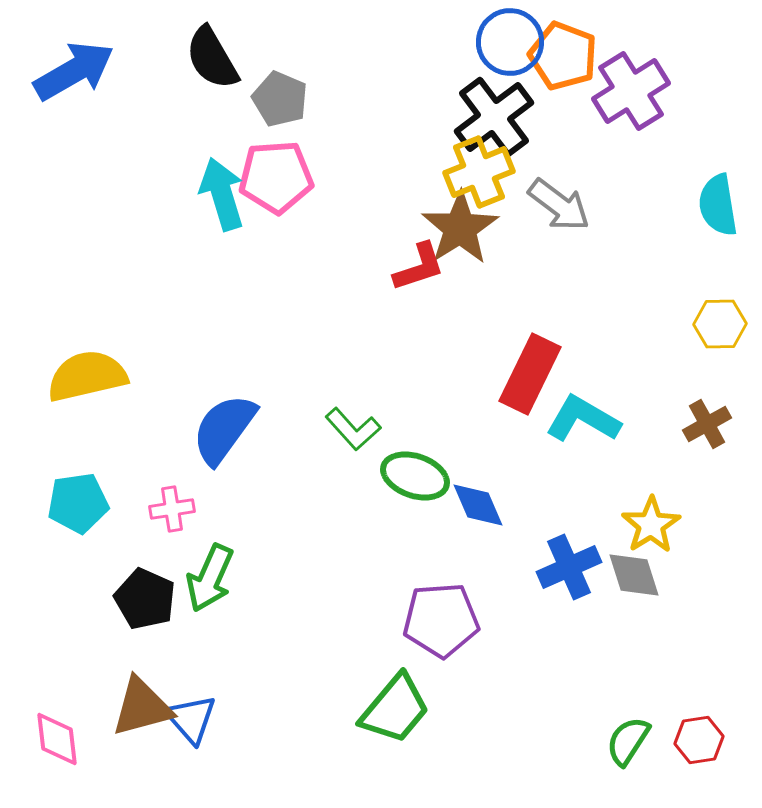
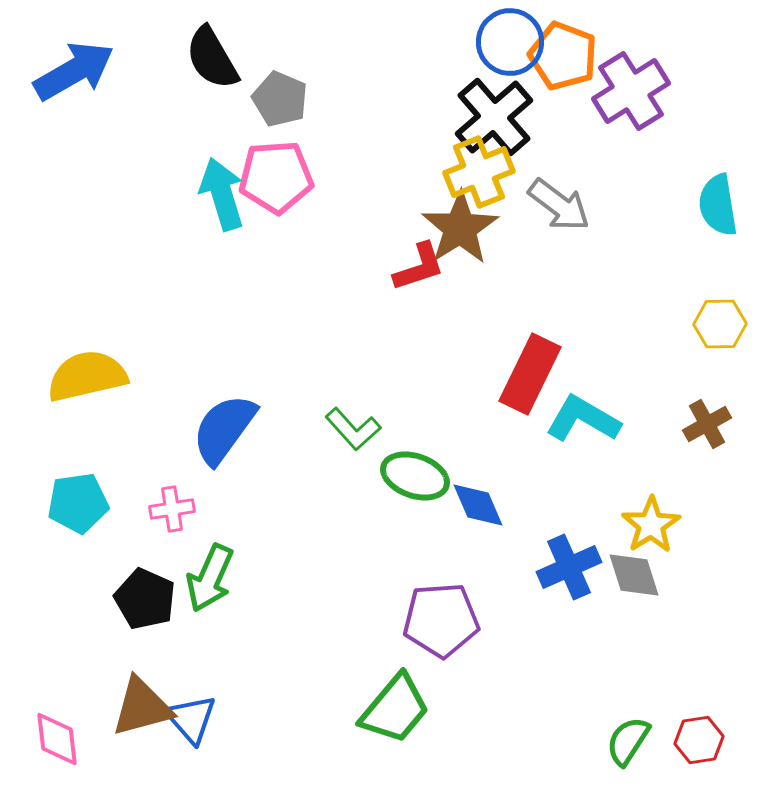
black cross: rotated 4 degrees counterclockwise
